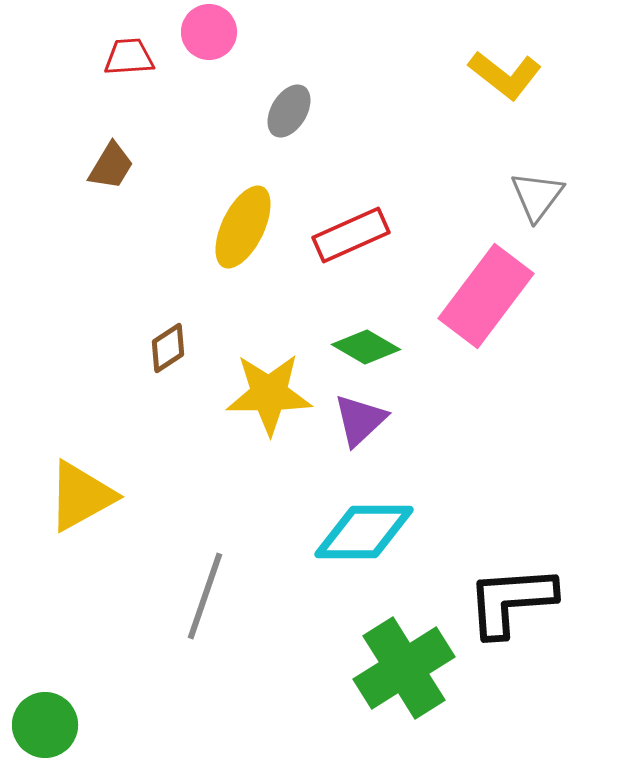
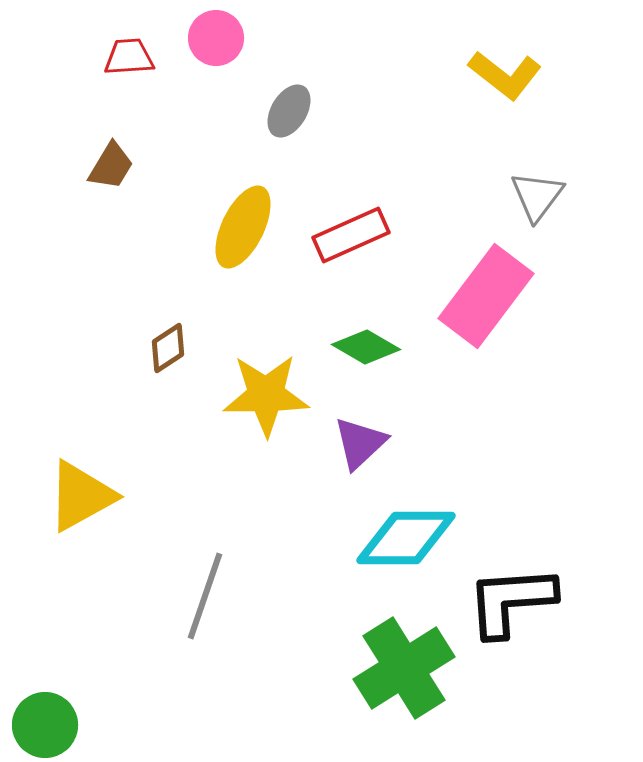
pink circle: moved 7 px right, 6 px down
yellow star: moved 3 px left, 1 px down
purple triangle: moved 23 px down
cyan diamond: moved 42 px right, 6 px down
